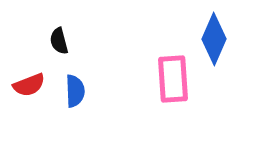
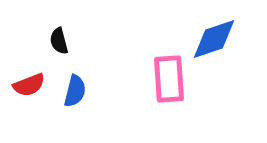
blue diamond: rotated 48 degrees clockwise
pink rectangle: moved 4 px left
blue semicircle: rotated 16 degrees clockwise
